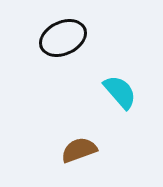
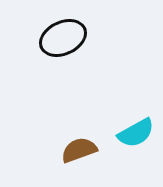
cyan semicircle: moved 16 px right, 41 px down; rotated 102 degrees clockwise
